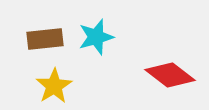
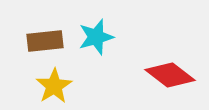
brown rectangle: moved 2 px down
